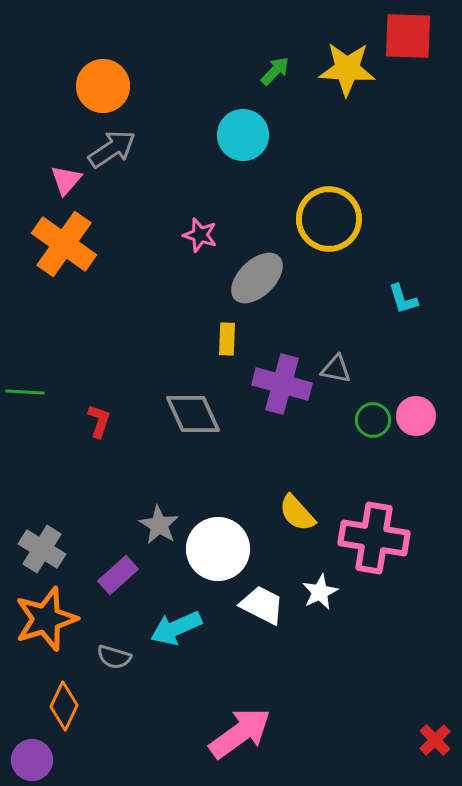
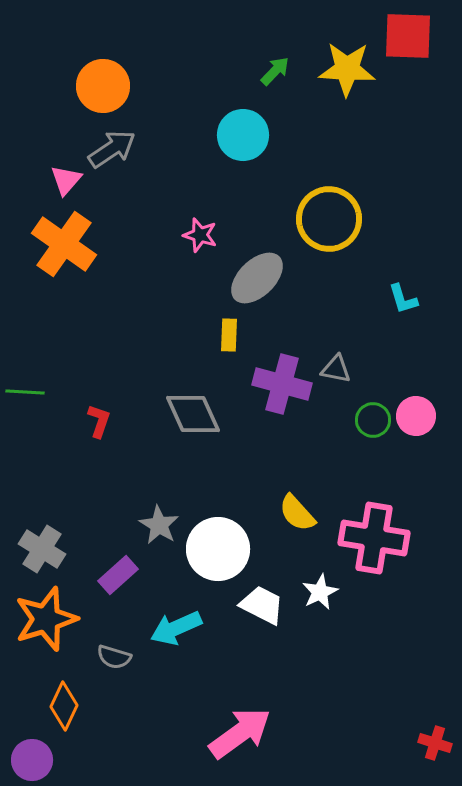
yellow rectangle: moved 2 px right, 4 px up
red cross: moved 3 px down; rotated 28 degrees counterclockwise
